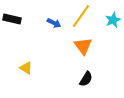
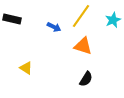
blue arrow: moved 4 px down
orange triangle: rotated 36 degrees counterclockwise
